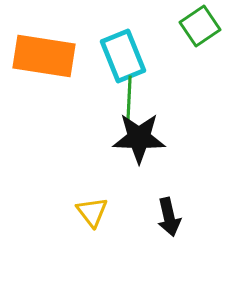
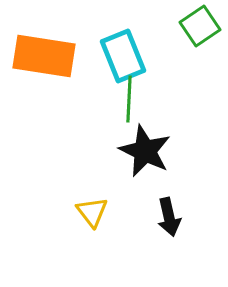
black star: moved 6 px right, 13 px down; rotated 24 degrees clockwise
